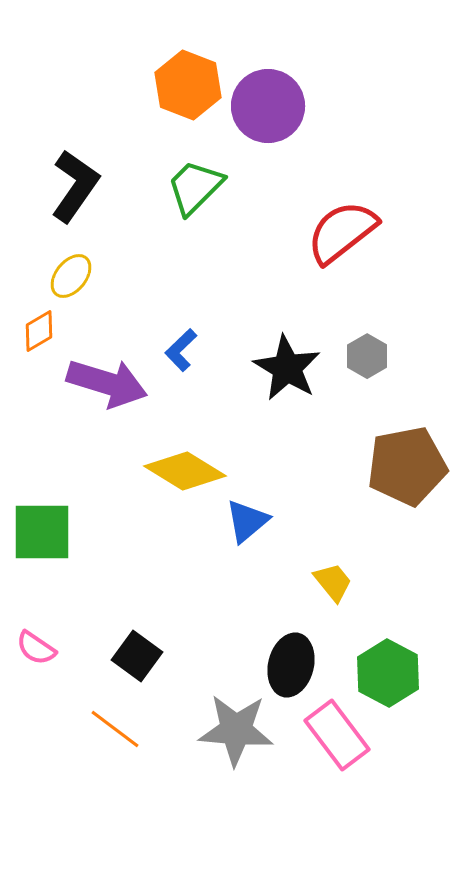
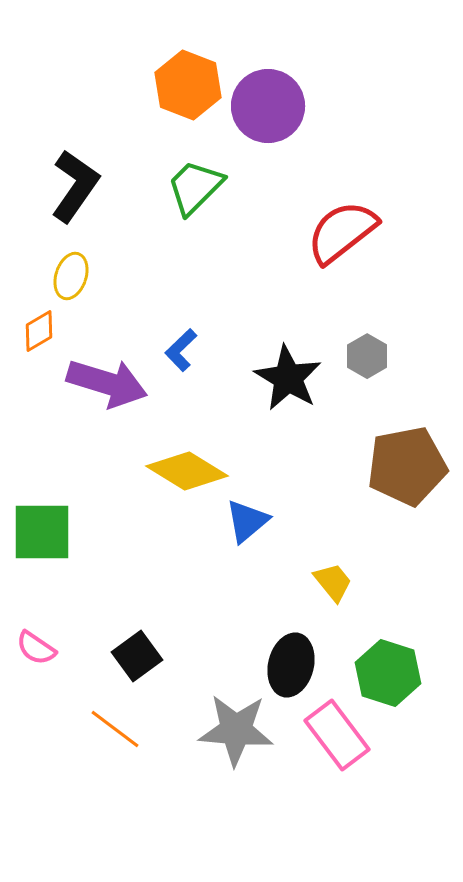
yellow ellipse: rotated 21 degrees counterclockwise
black star: moved 1 px right, 10 px down
yellow diamond: moved 2 px right
black square: rotated 18 degrees clockwise
green hexagon: rotated 10 degrees counterclockwise
